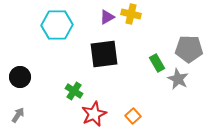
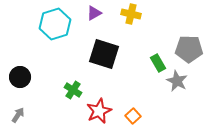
purple triangle: moved 13 px left, 4 px up
cyan hexagon: moved 2 px left, 1 px up; rotated 16 degrees counterclockwise
black square: rotated 24 degrees clockwise
green rectangle: moved 1 px right
gray star: moved 1 px left, 2 px down
green cross: moved 1 px left, 1 px up
red star: moved 5 px right, 3 px up
